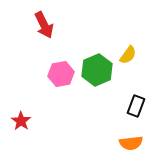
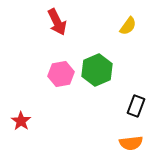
red arrow: moved 13 px right, 3 px up
yellow semicircle: moved 29 px up
